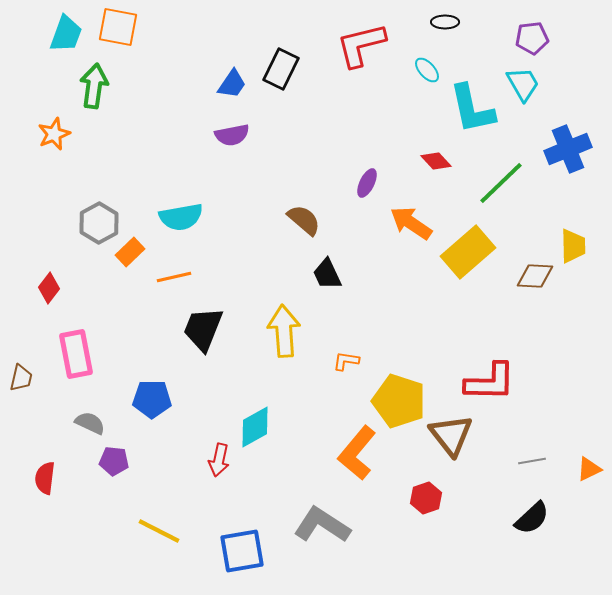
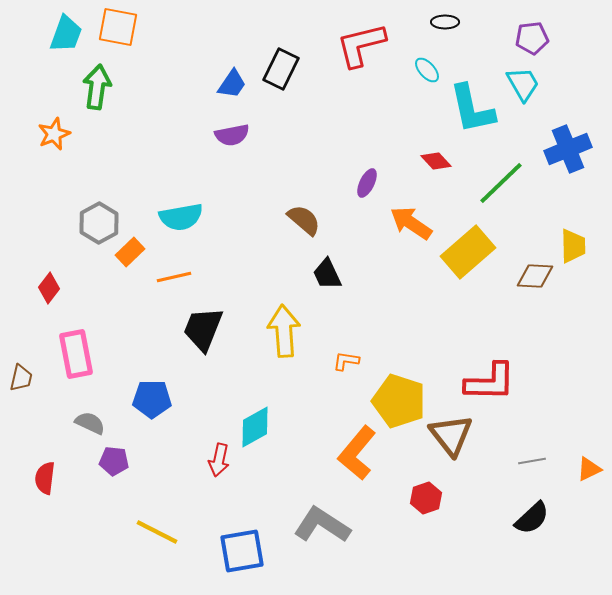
green arrow at (94, 86): moved 3 px right, 1 px down
yellow line at (159, 531): moved 2 px left, 1 px down
